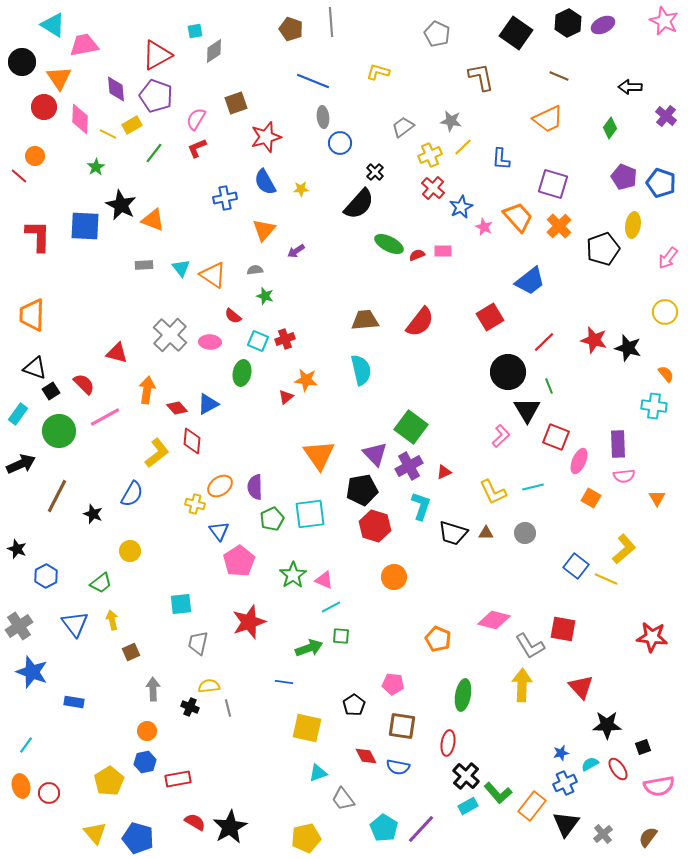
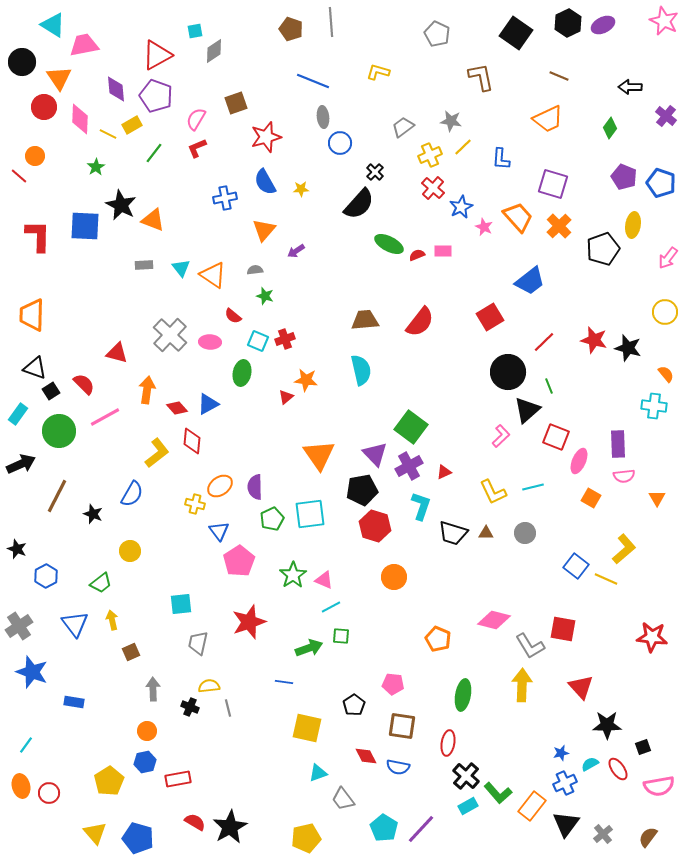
black triangle at (527, 410): rotated 20 degrees clockwise
